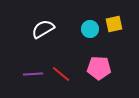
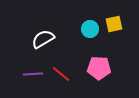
white semicircle: moved 10 px down
